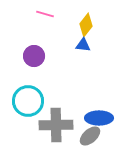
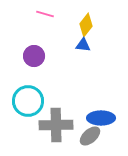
blue ellipse: moved 2 px right
